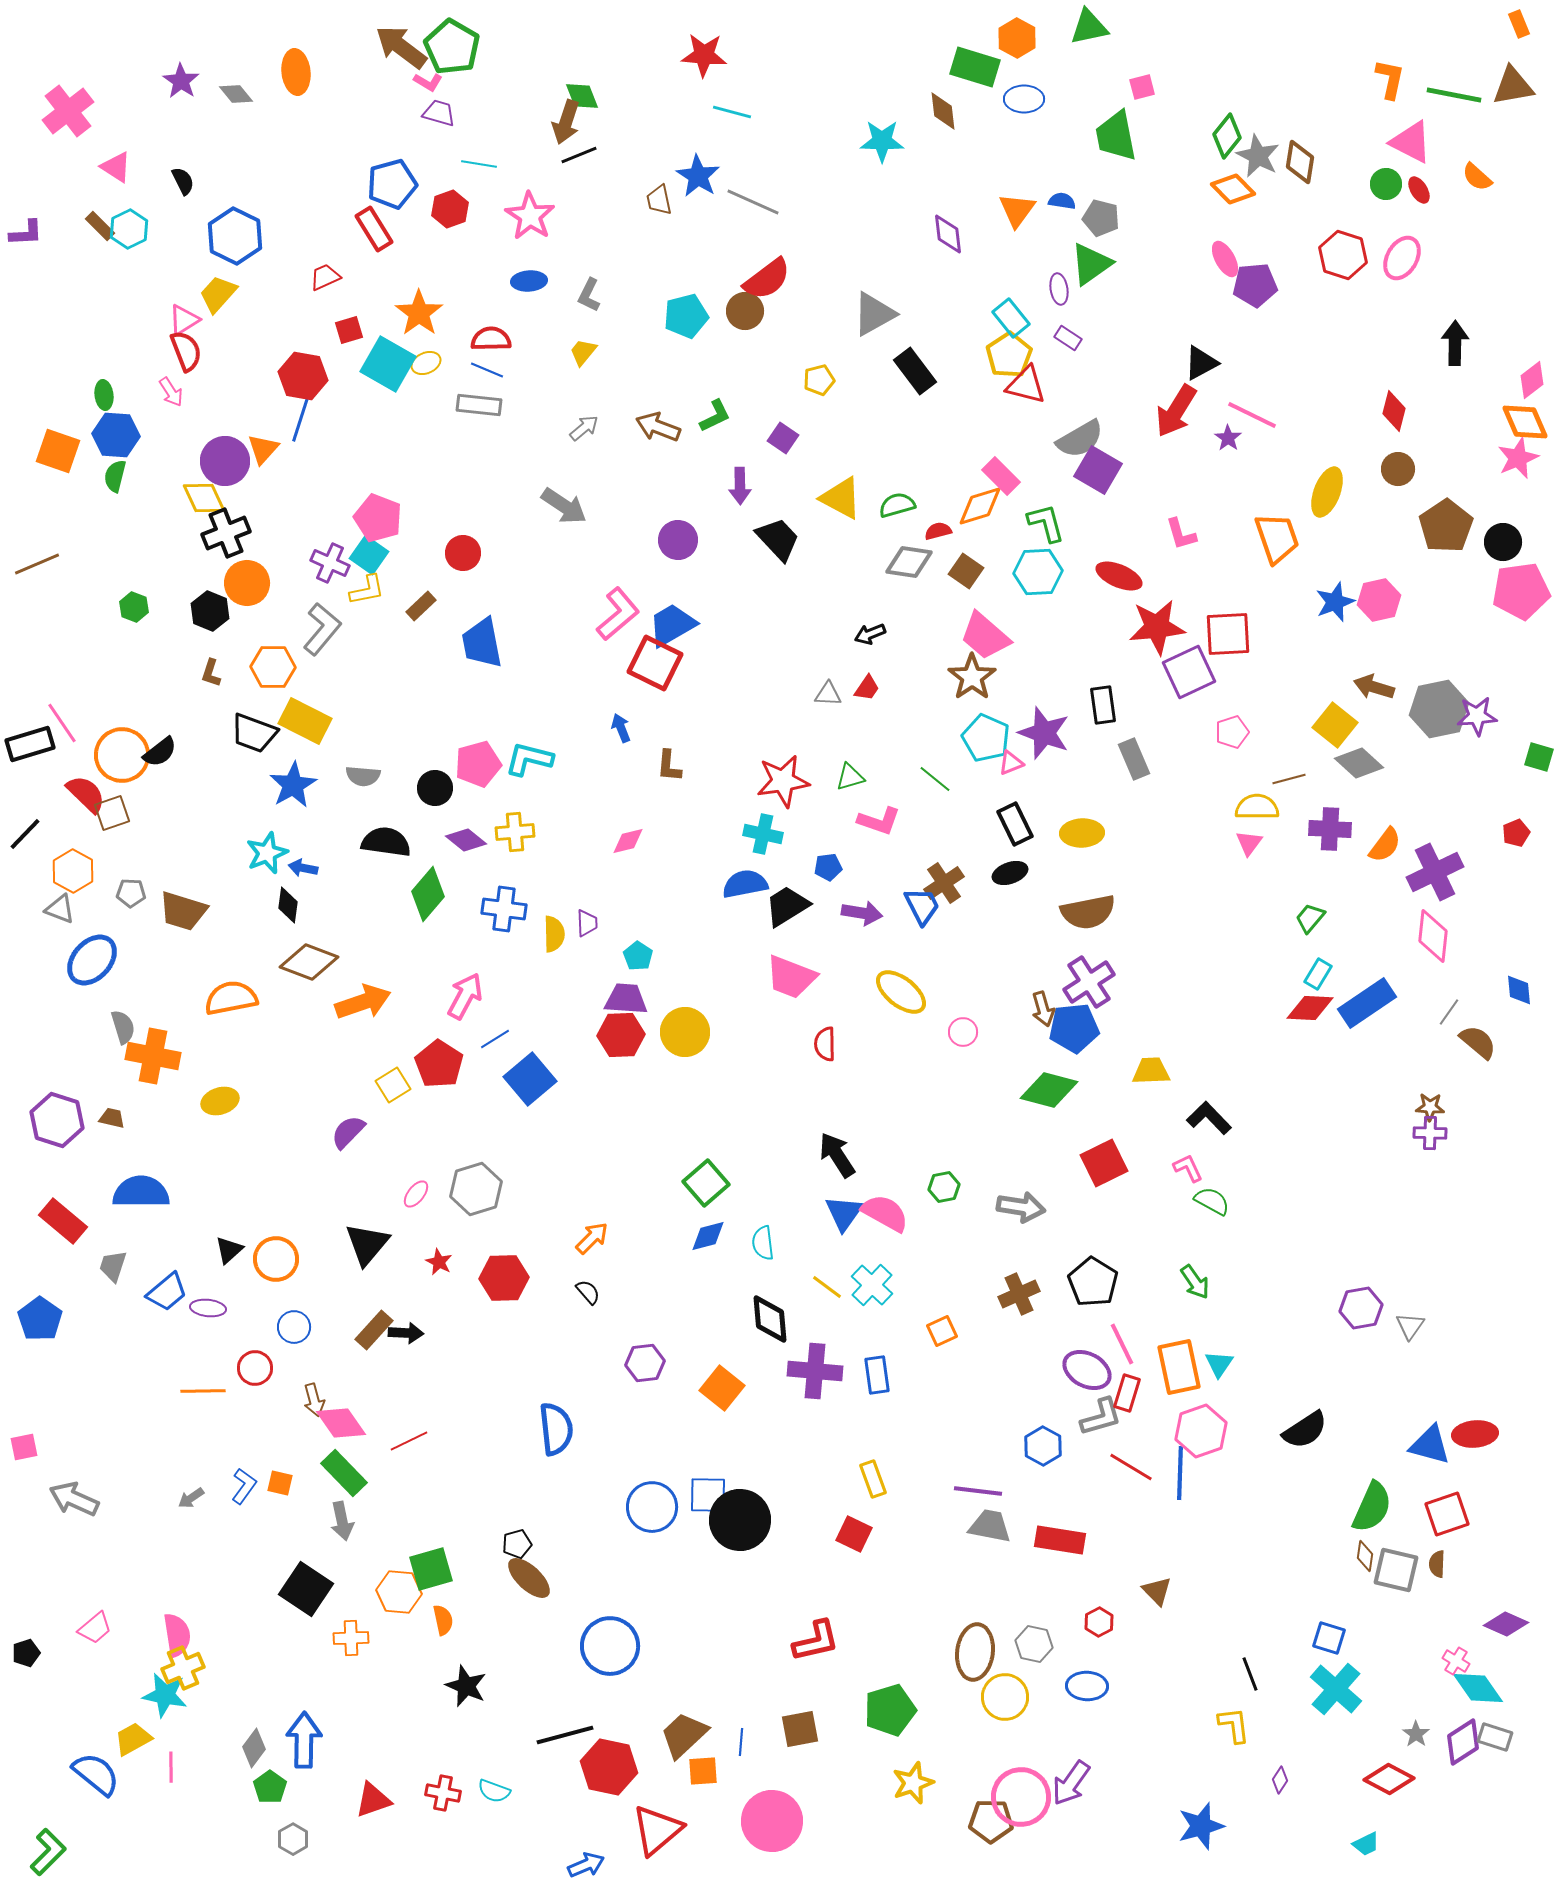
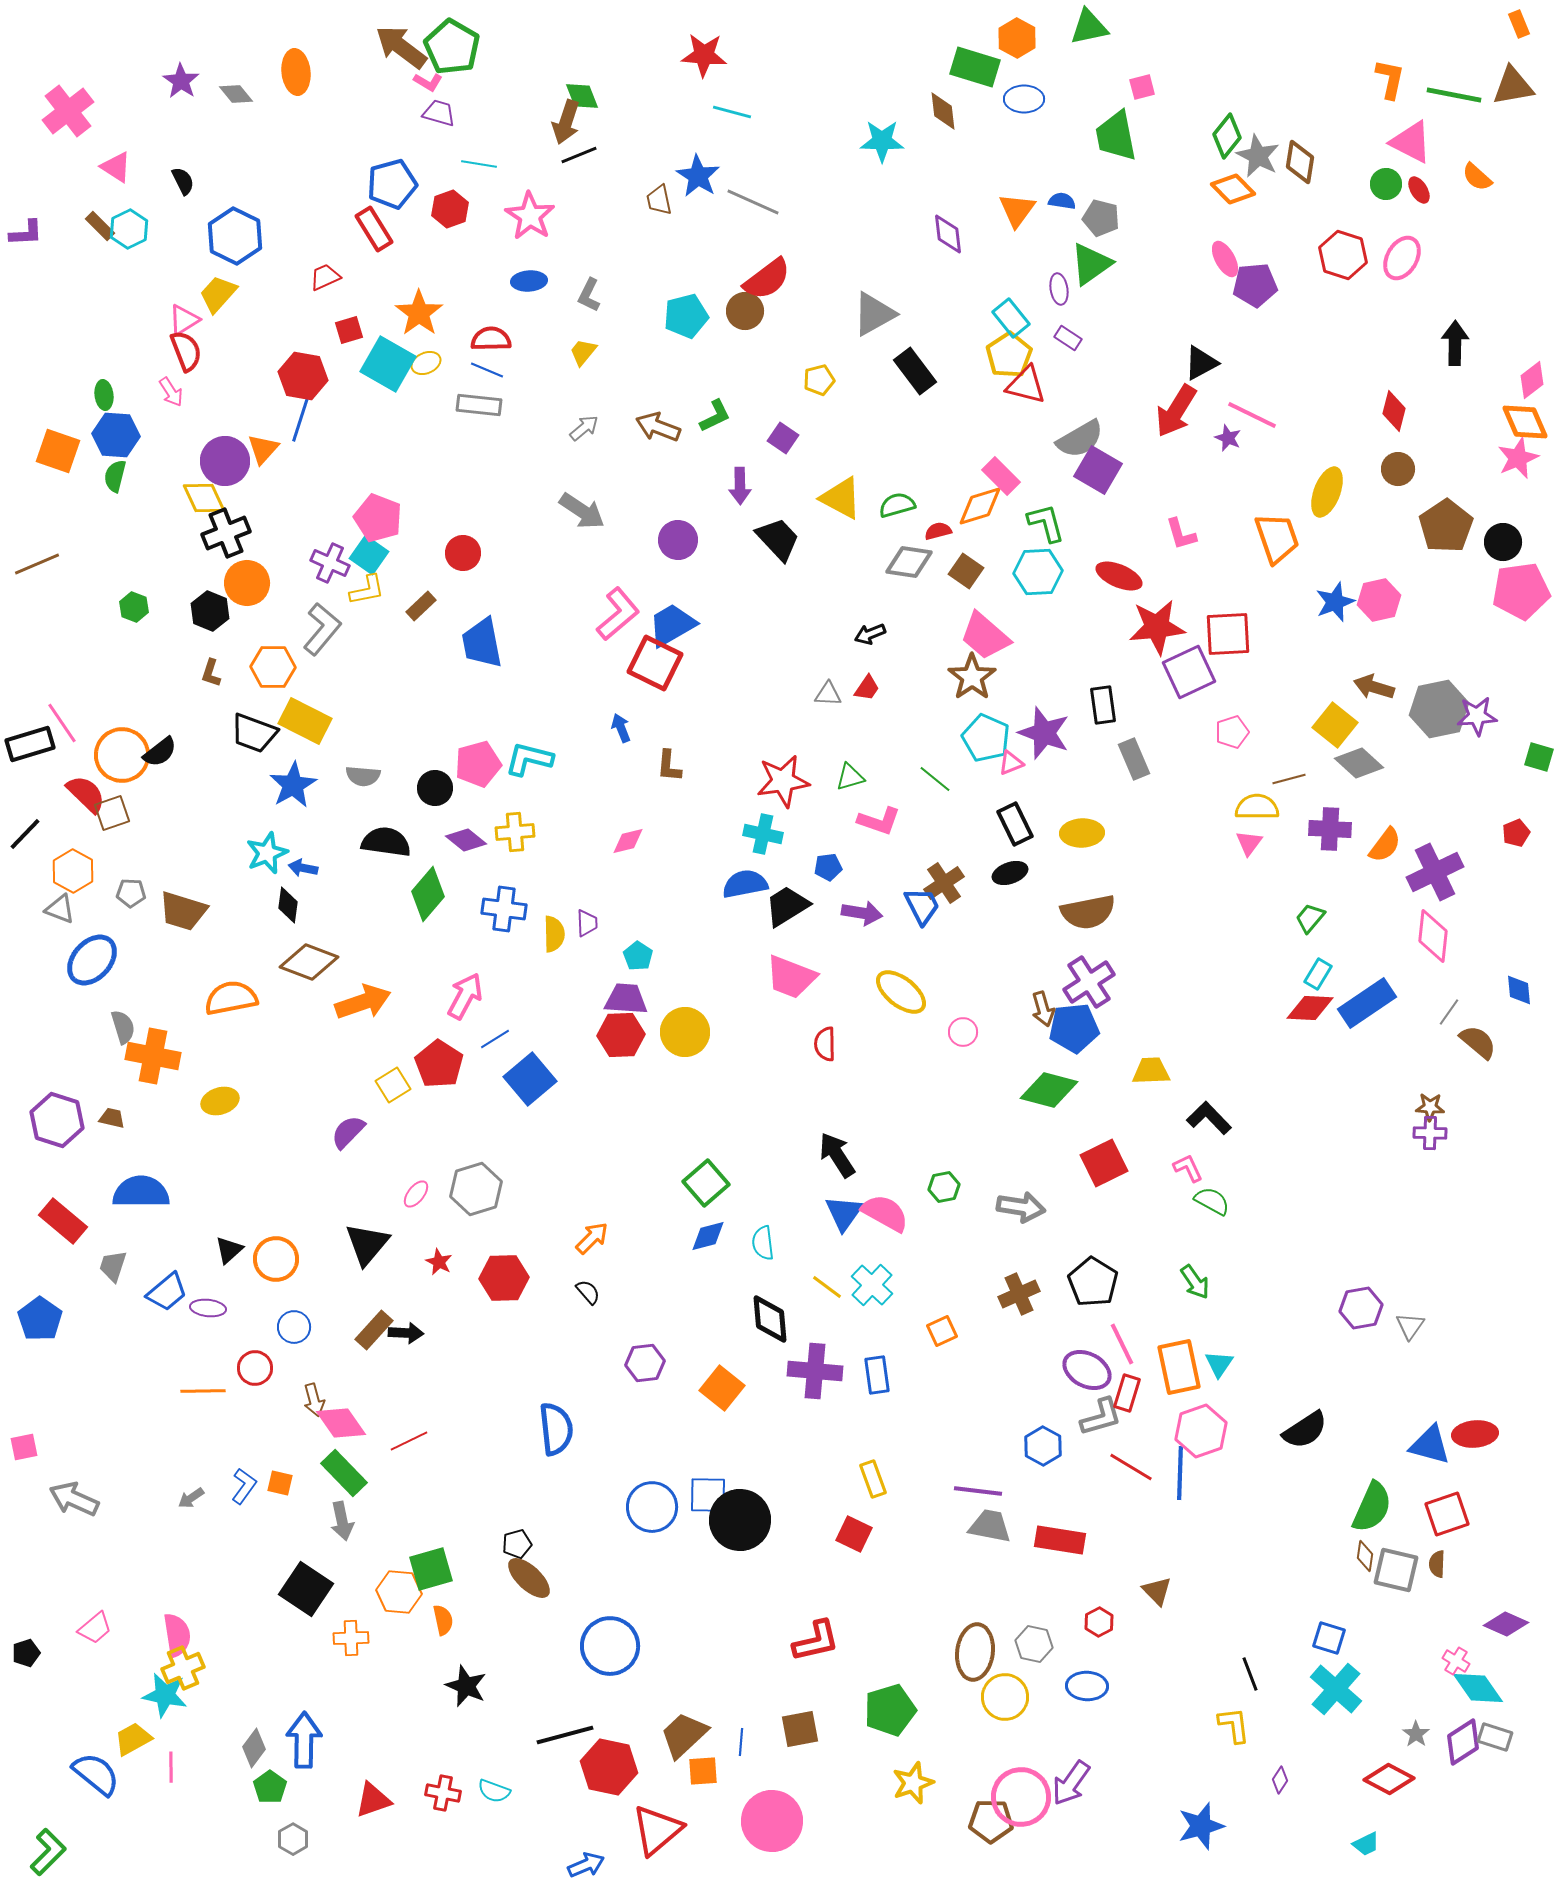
purple star at (1228, 438): rotated 12 degrees counterclockwise
gray arrow at (564, 506): moved 18 px right, 5 px down
